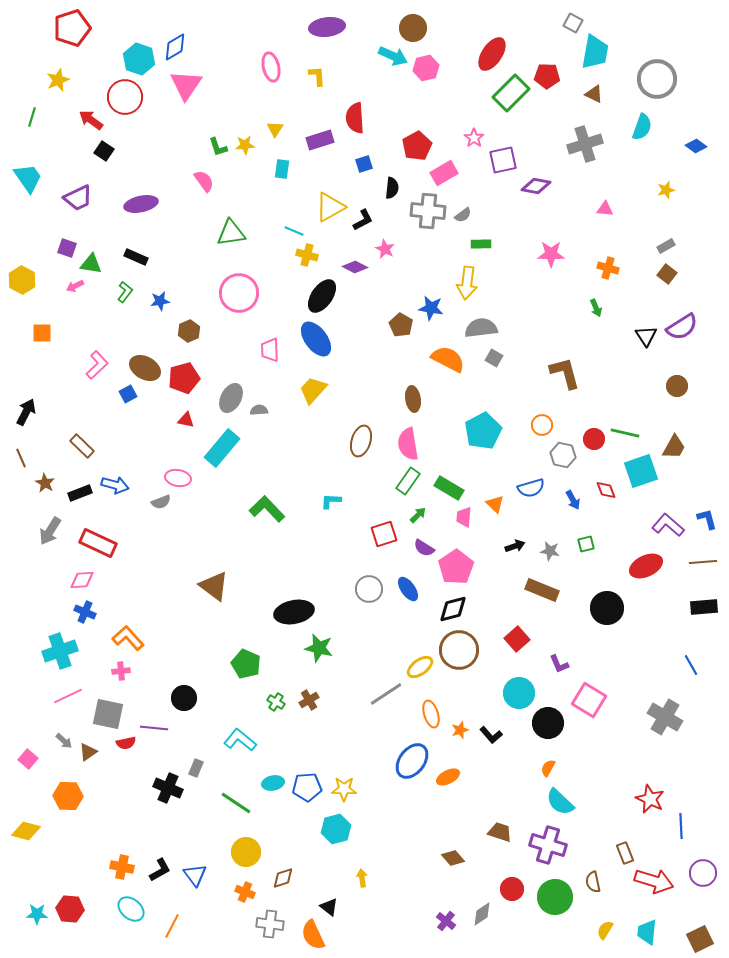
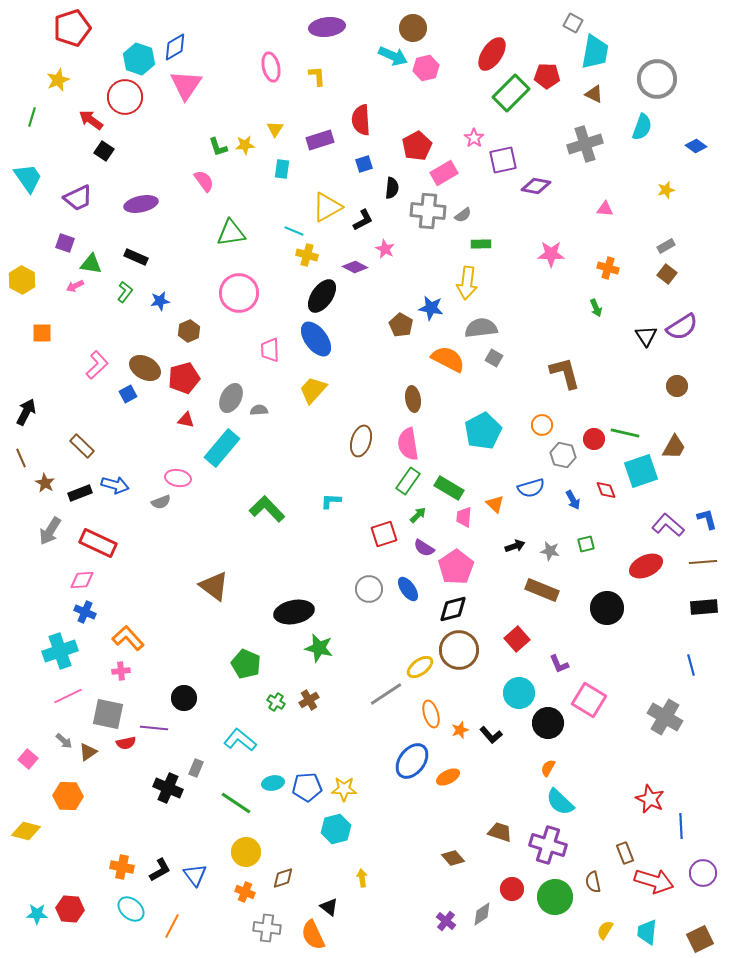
red semicircle at (355, 118): moved 6 px right, 2 px down
yellow triangle at (330, 207): moved 3 px left
purple square at (67, 248): moved 2 px left, 5 px up
blue line at (691, 665): rotated 15 degrees clockwise
gray cross at (270, 924): moved 3 px left, 4 px down
